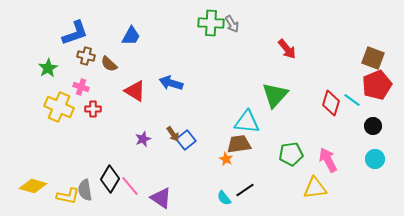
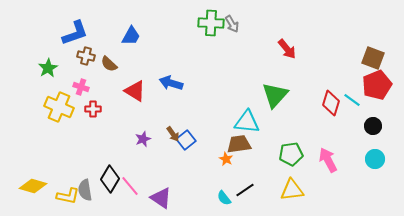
yellow triangle: moved 23 px left, 2 px down
